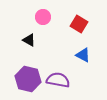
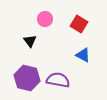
pink circle: moved 2 px right, 2 px down
black triangle: moved 1 px right, 1 px down; rotated 24 degrees clockwise
purple hexagon: moved 1 px left, 1 px up
